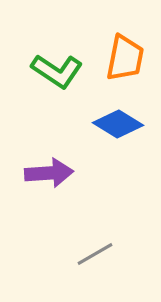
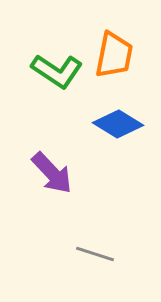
orange trapezoid: moved 11 px left, 3 px up
purple arrow: moved 3 px right; rotated 51 degrees clockwise
gray line: rotated 48 degrees clockwise
